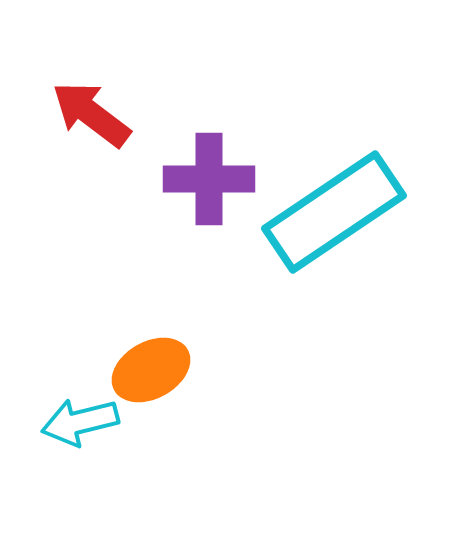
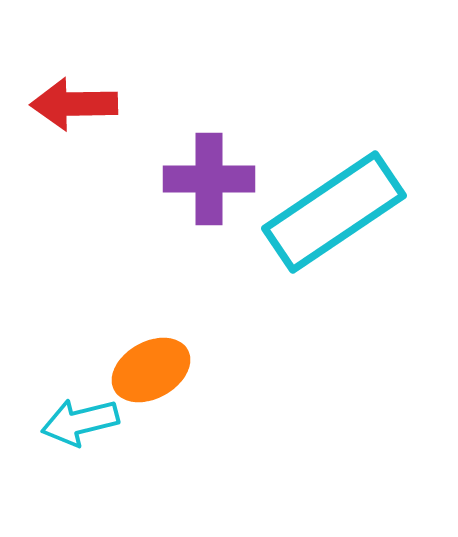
red arrow: moved 17 px left, 10 px up; rotated 38 degrees counterclockwise
